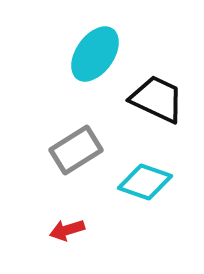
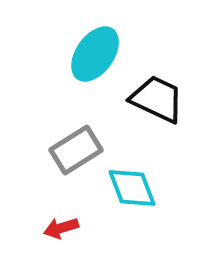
cyan diamond: moved 13 px left, 6 px down; rotated 50 degrees clockwise
red arrow: moved 6 px left, 2 px up
